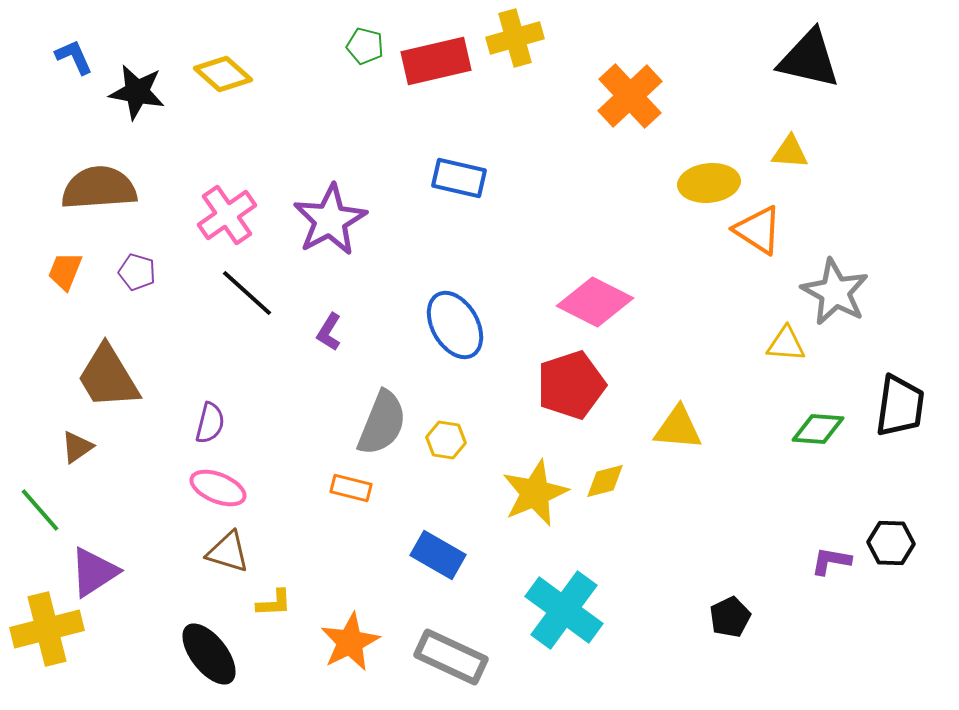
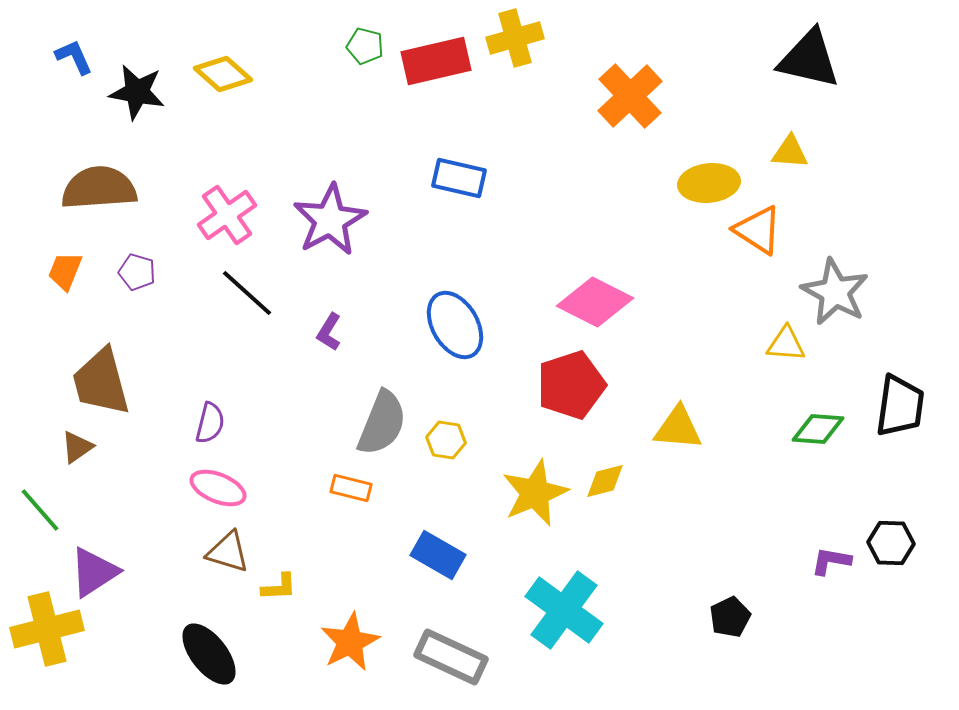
brown trapezoid at (108, 377): moved 7 px left, 5 px down; rotated 16 degrees clockwise
yellow L-shape at (274, 603): moved 5 px right, 16 px up
